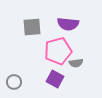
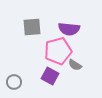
purple semicircle: moved 1 px right, 5 px down
gray semicircle: moved 1 px left, 2 px down; rotated 40 degrees clockwise
purple square: moved 5 px left, 3 px up
